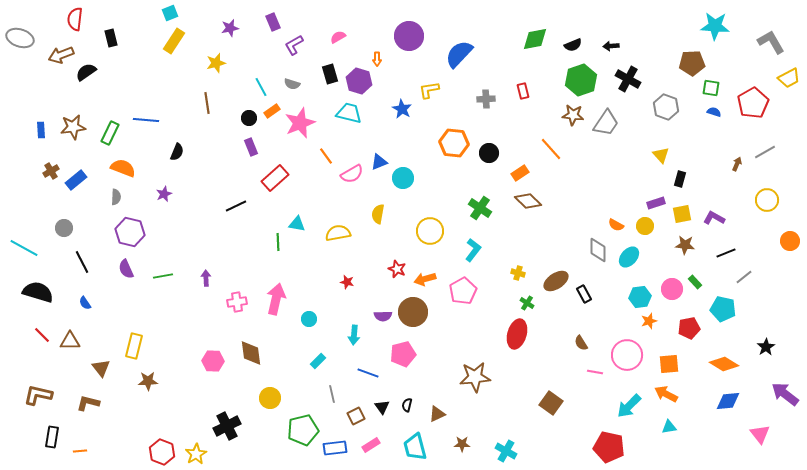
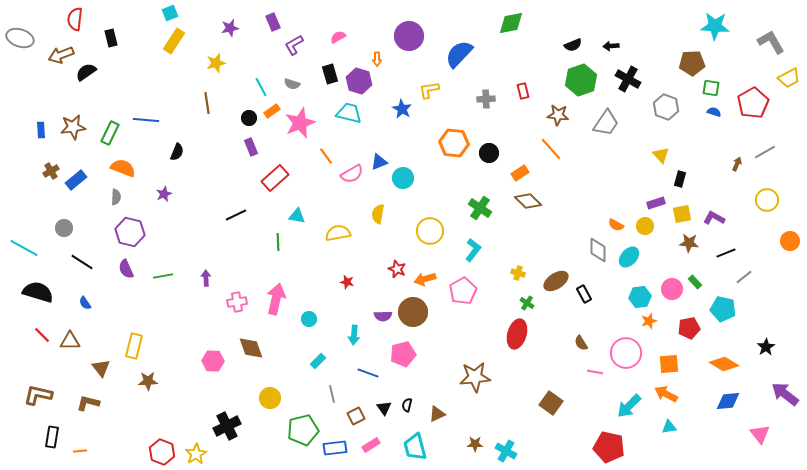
green diamond at (535, 39): moved 24 px left, 16 px up
brown star at (573, 115): moved 15 px left
black line at (236, 206): moved 9 px down
cyan triangle at (297, 224): moved 8 px up
brown star at (685, 245): moved 4 px right, 2 px up
black line at (82, 262): rotated 30 degrees counterclockwise
brown diamond at (251, 353): moved 5 px up; rotated 12 degrees counterclockwise
pink circle at (627, 355): moved 1 px left, 2 px up
black triangle at (382, 407): moved 2 px right, 1 px down
brown star at (462, 444): moved 13 px right
